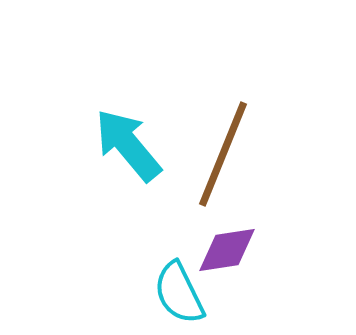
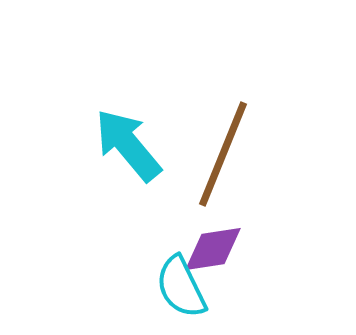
purple diamond: moved 14 px left, 1 px up
cyan semicircle: moved 2 px right, 6 px up
